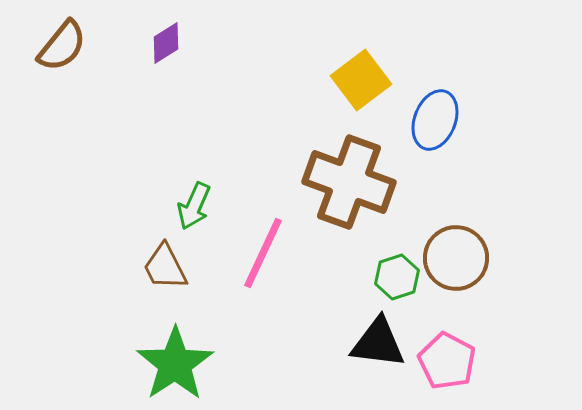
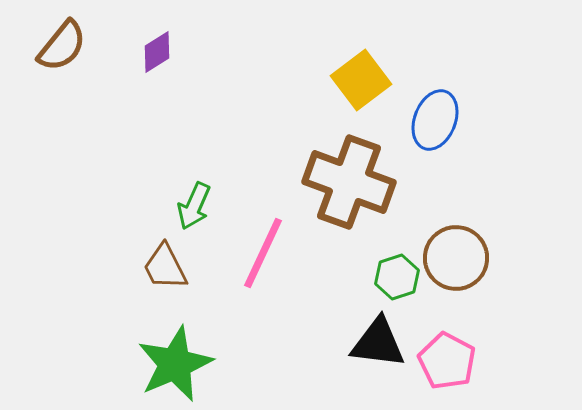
purple diamond: moved 9 px left, 9 px down
green star: rotated 10 degrees clockwise
